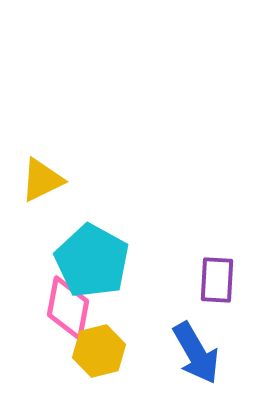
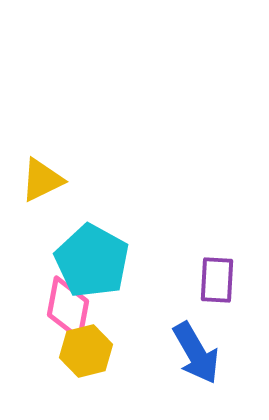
yellow hexagon: moved 13 px left
